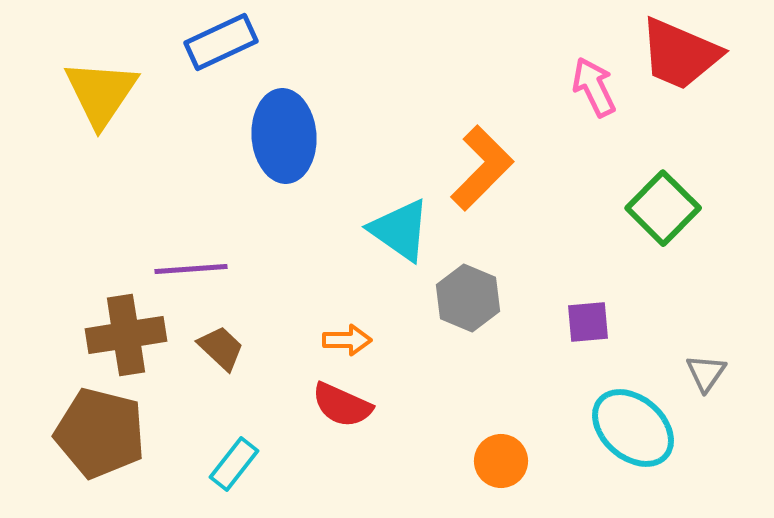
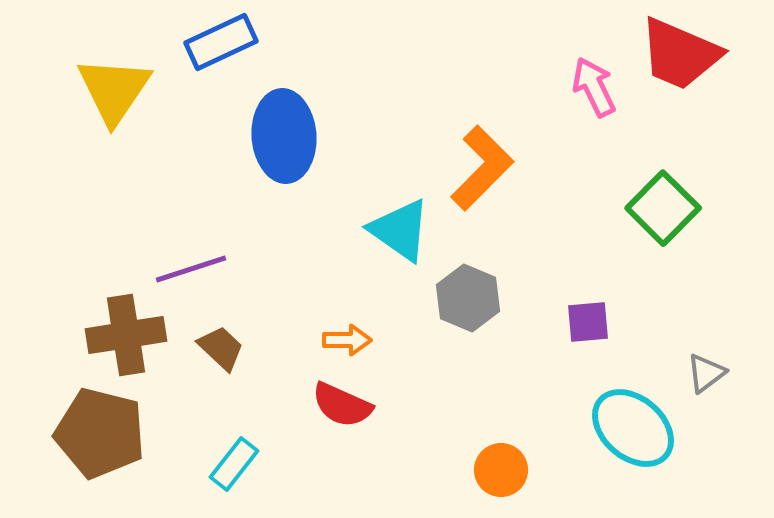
yellow triangle: moved 13 px right, 3 px up
purple line: rotated 14 degrees counterclockwise
gray triangle: rotated 18 degrees clockwise
orange circle: moved 9 px down
